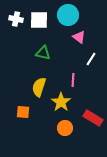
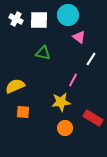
white cross: rotated 16 degrees clockwise
pink line: rotated 24 degrees clockwise
yellow semicircle: moved 24 px left, 1 px up; rotated 48 degrees clockwise
yellow star: rotated 30 degrees clockwise
